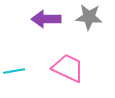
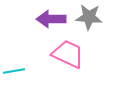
purple arrow: moved 5 px right
pink trapezoid: moved 14 px up
